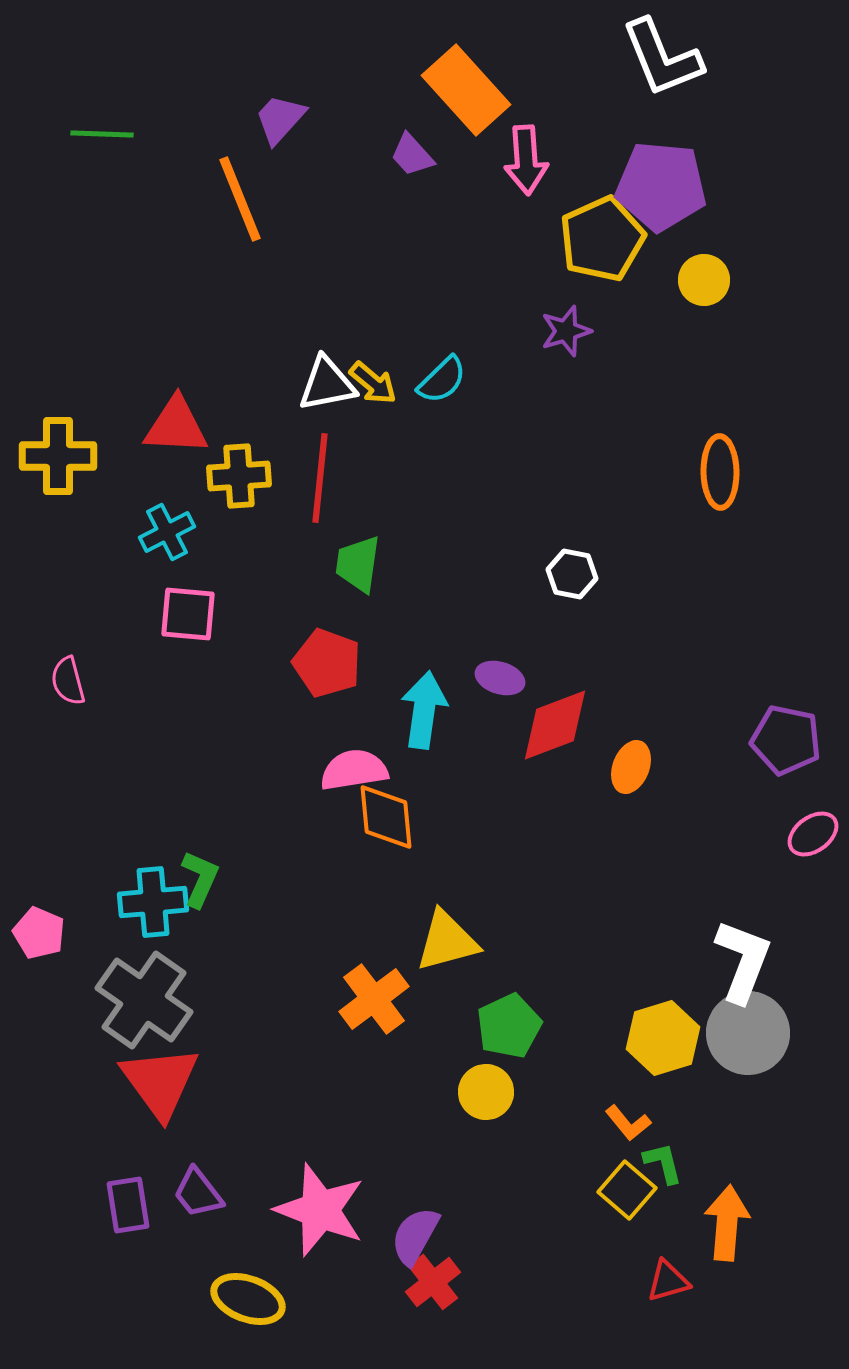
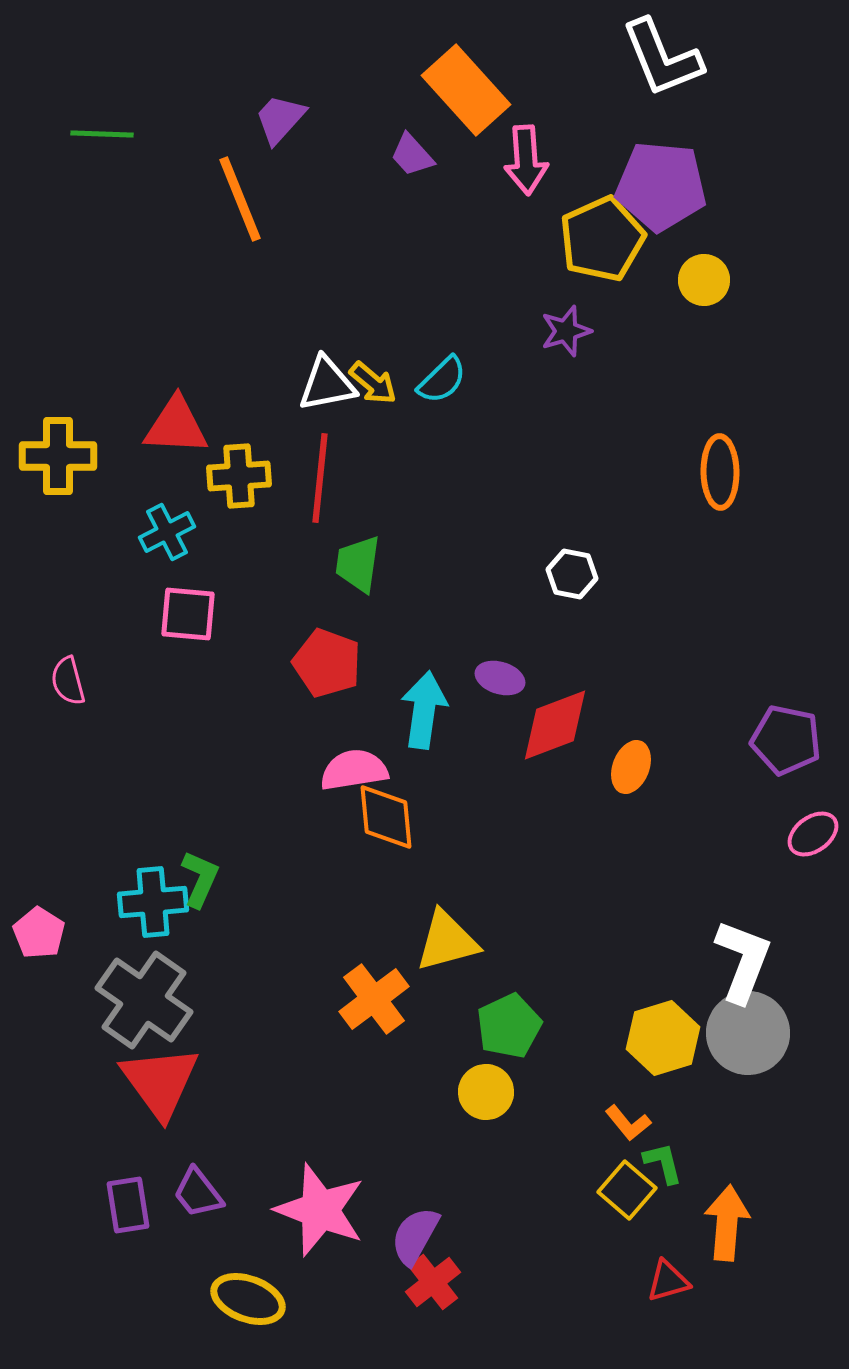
pink pentagon at (39, 933): rotated 9 degrees clockwise
